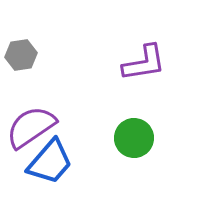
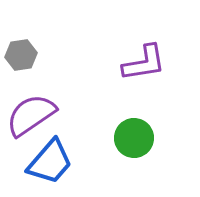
purple semicircle: moved 12 px up
